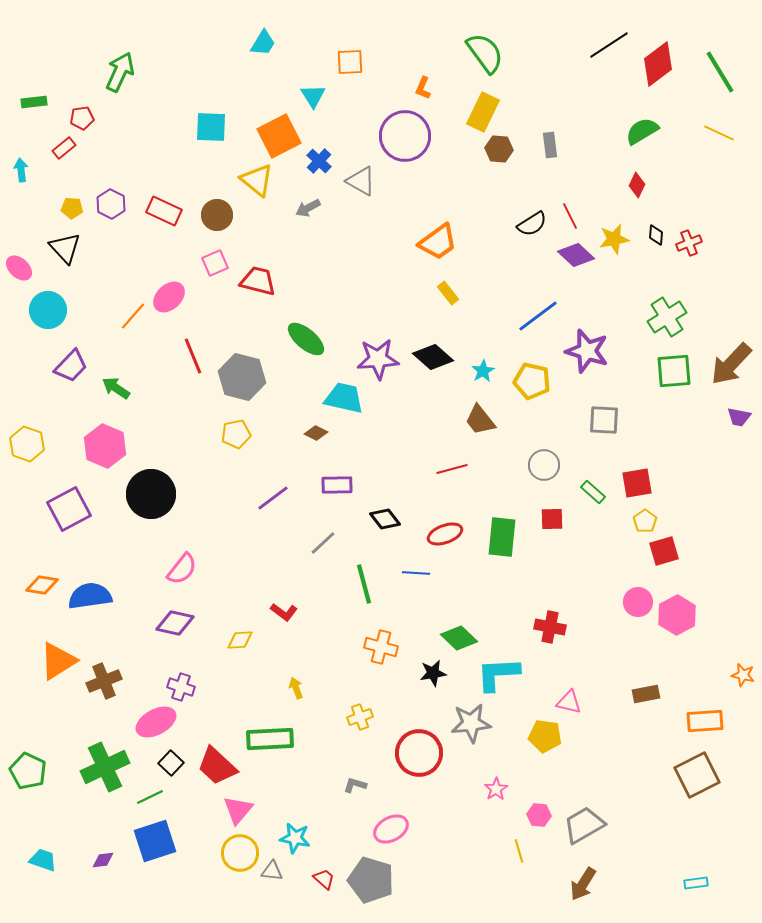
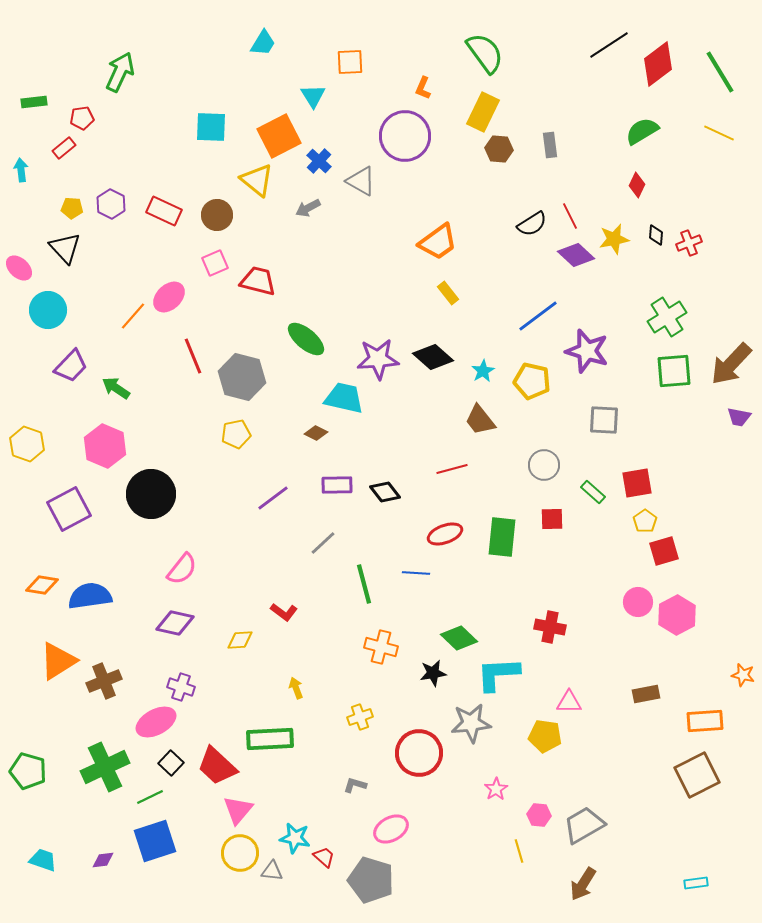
black diamond at (385, 519): moved 27 px up
pink triangle at (569, 702): rotated 12 degrees counterclockwise
green pentagon at (28, 771): rotated 9 degrees counterclockwise
red trapezoid at (324, 879): moved 22 px up
